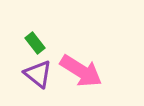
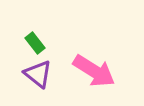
pink arrow: moved 13 px right
